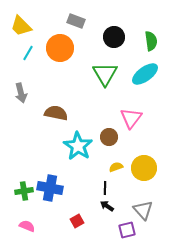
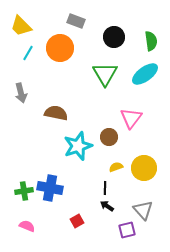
cyan star: rotated 20 degrees clockwise
